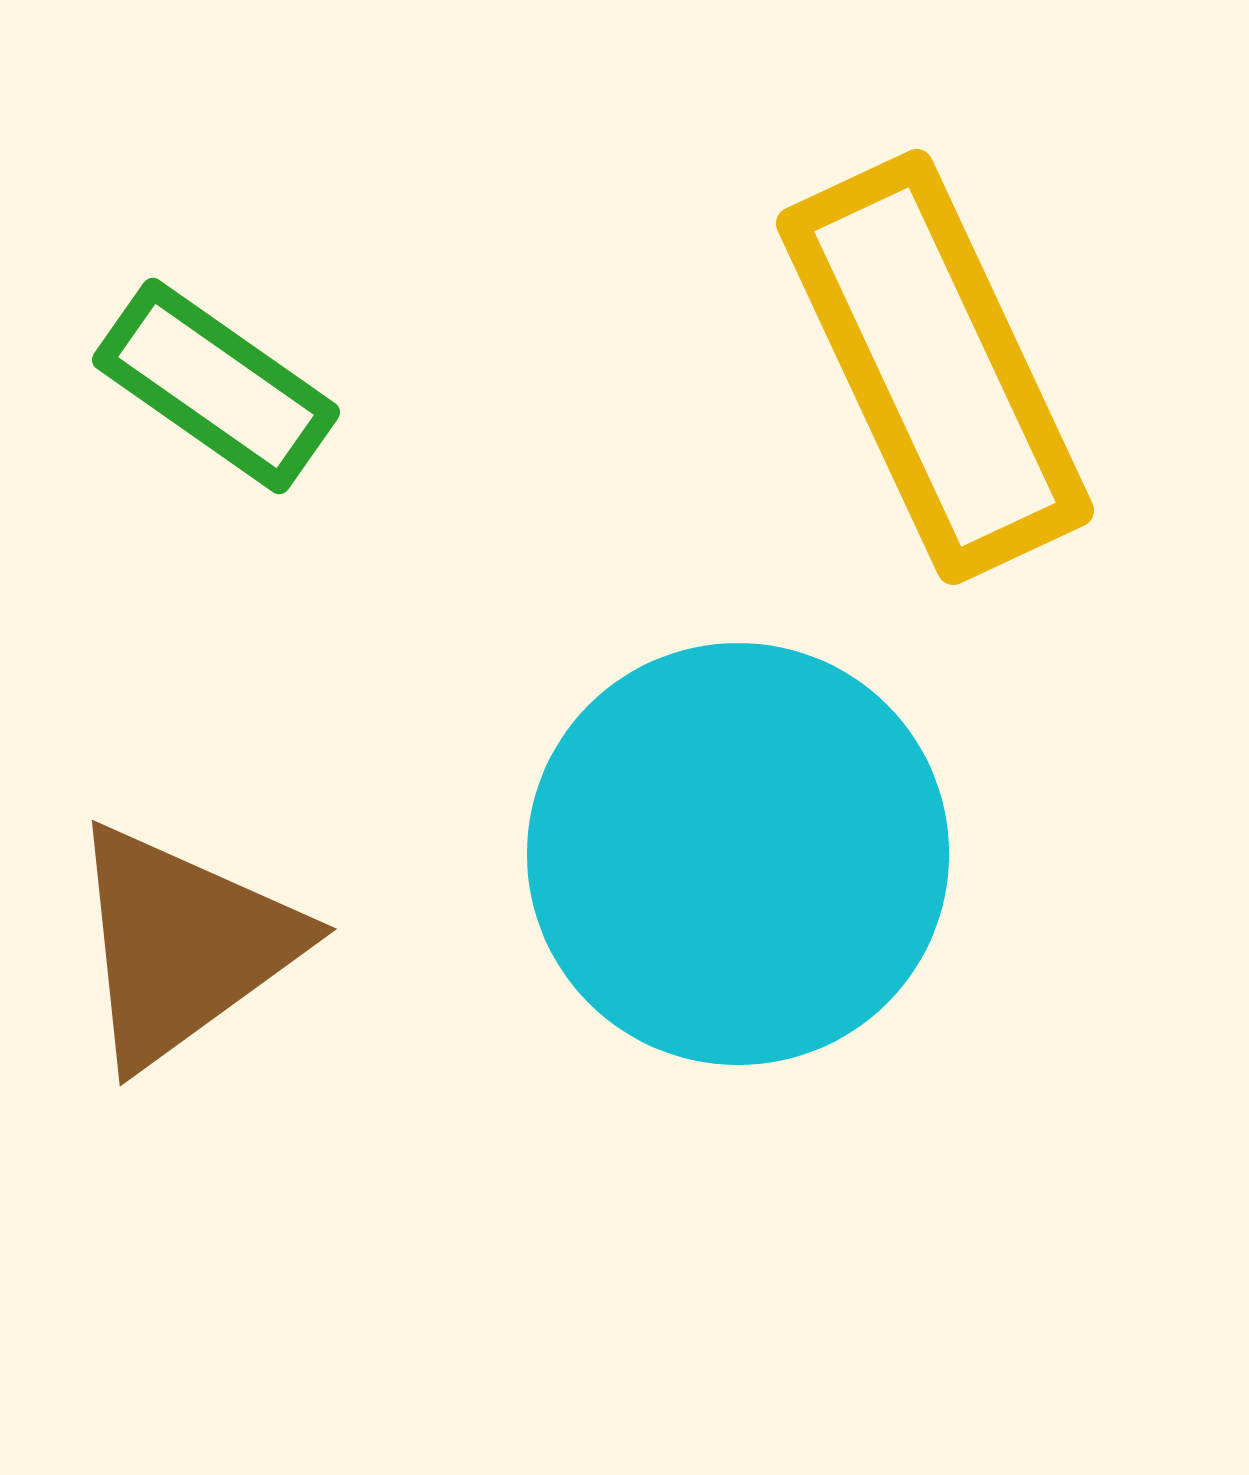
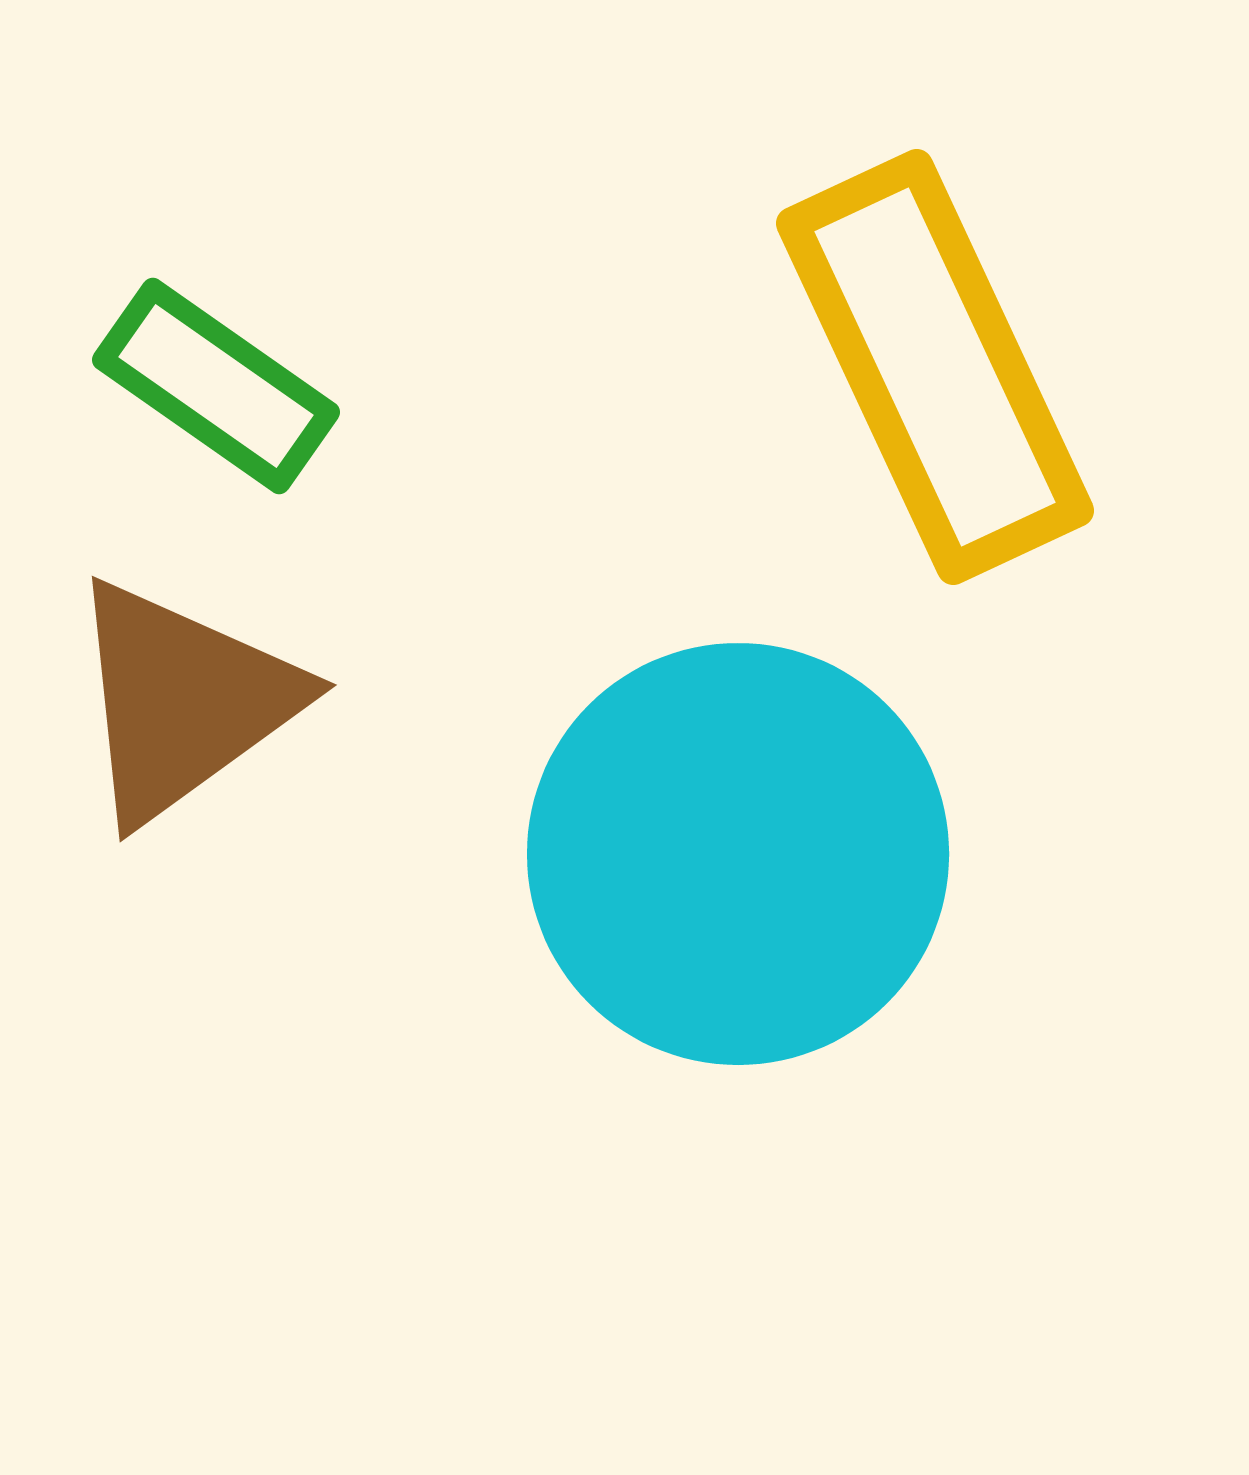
brown triangle: moved 244 px up
